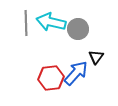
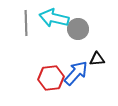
cyan arrow: moved 3 px right, 4 px up
black triangle: moved 1 px right, 2 px down; rotated 49 degrees clockwise
